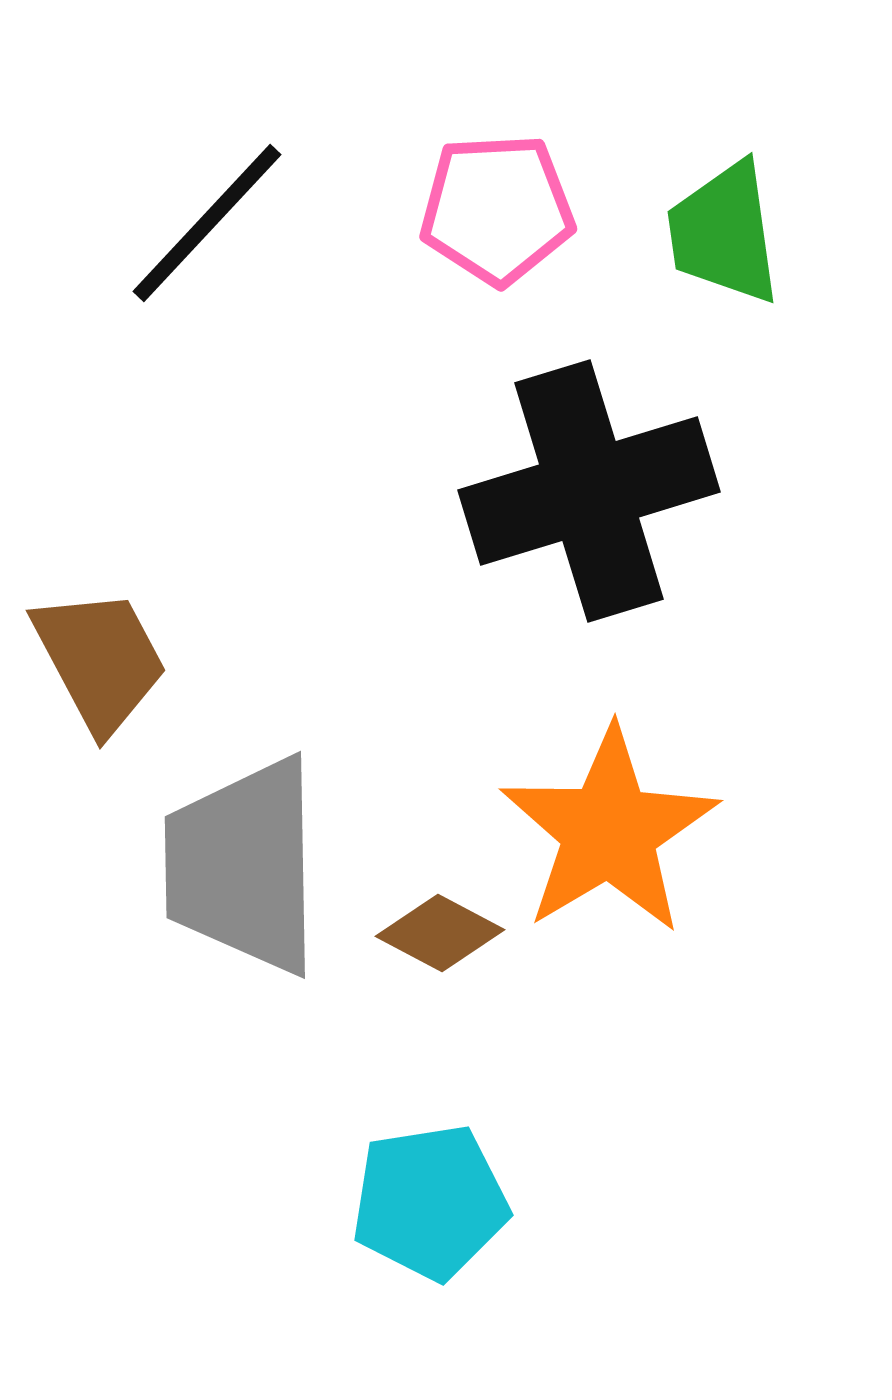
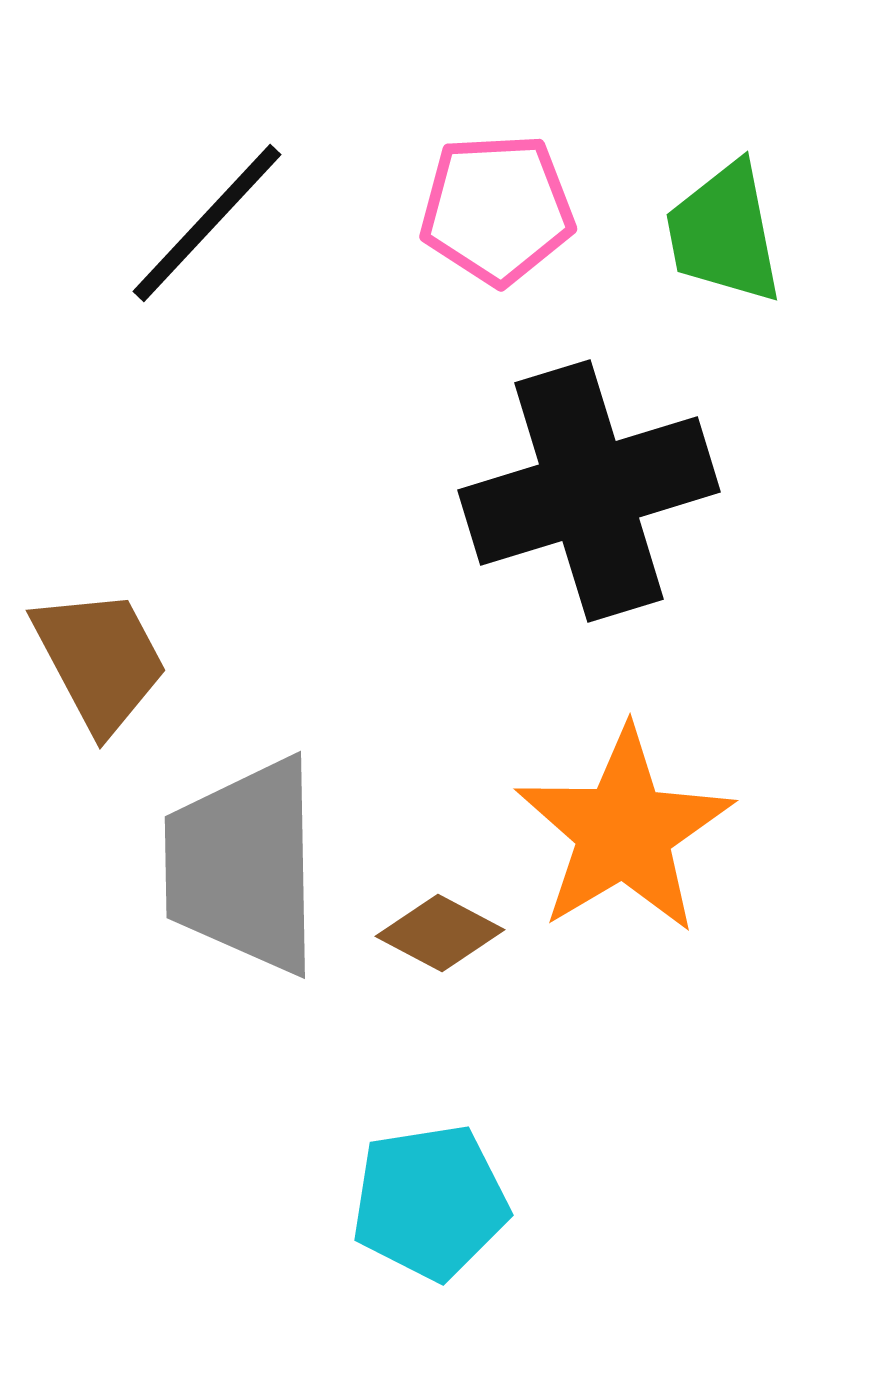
green trapezoid: rotated 3 degrees counterclockwise
orange star: moved 15 px right
